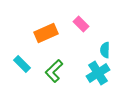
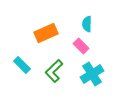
pink rectangle: moved 22 px down
cyan semicircle: moved 18 px left, 26 px up
cyan rectangle: moved 1 px down
cyan cross: moved 6 px left, 1 px down
